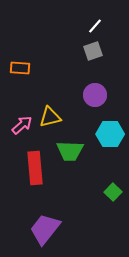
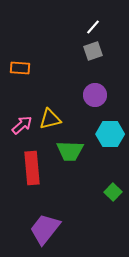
white line: moved 2 px left, 1 px down
yellow triangle: moved 2 px down
red rectangle: moved 3 px left
